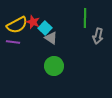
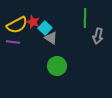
green circle: moved 3 px right
